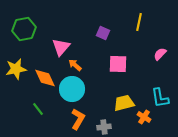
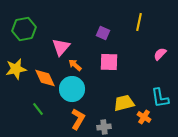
pink square: moved 9 px left, 2 px up
